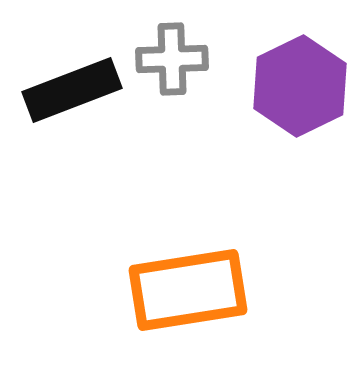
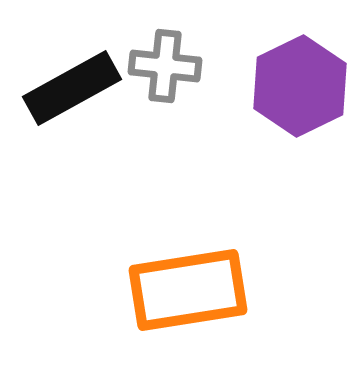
gray cross: moved 7 px left, 7 px down; rotated 8 degrees clockwise
black rectangle: moved 2 px up; rotated 8 degrees counterclockwise
